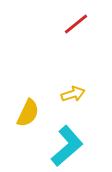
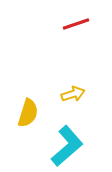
red line: rotated 20 degrees clockwise
yellow semicircle: rotated 8 degrees counterclockwise
